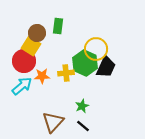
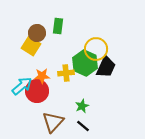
red circle: moved 13 px right, 30 px down
